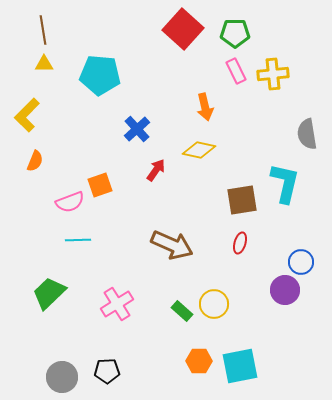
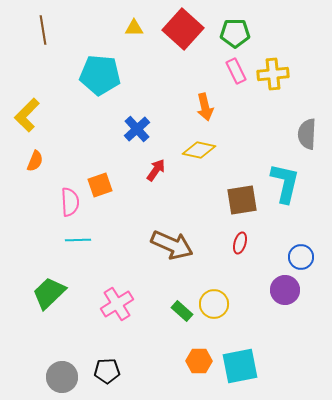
yellow triangle: moved 90 px right, 36 px up
gray semicircle: rotated 12 degrees clockwise
pink semicircle: rotated 72 degrees counterclockwise
blue circle: moved 5 px up
